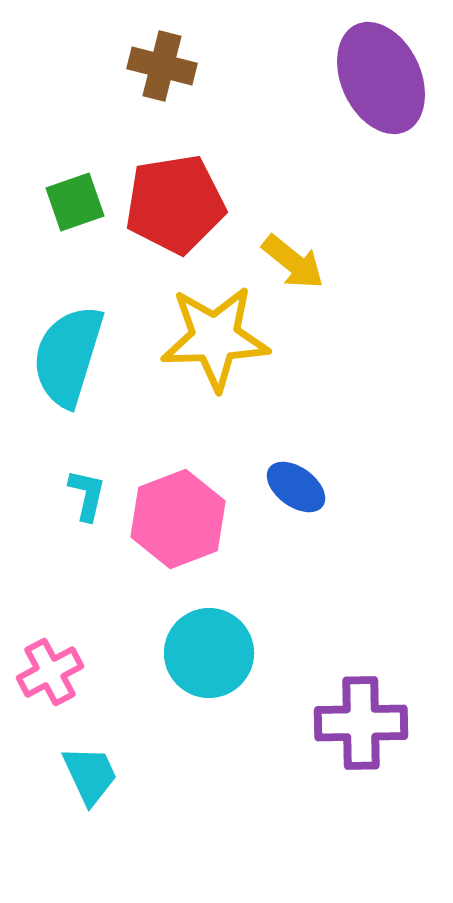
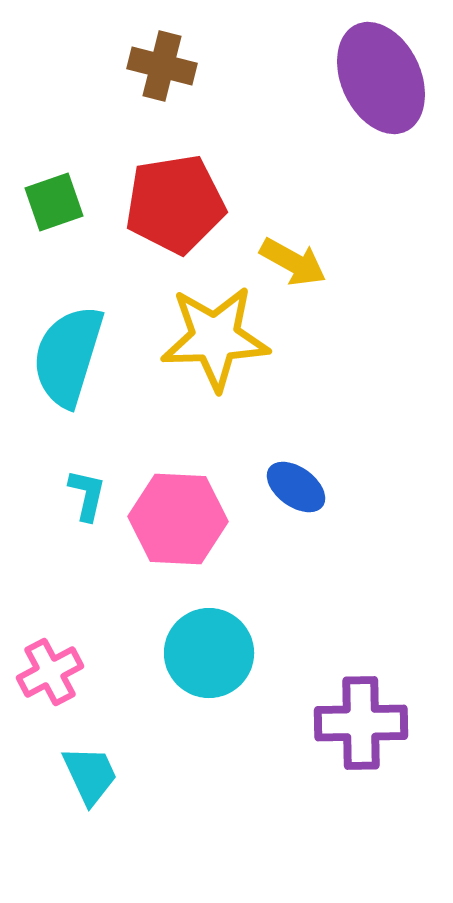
green square: moved 21 px left
yellow arrow: rotated 10 degrees counterclockwise
pink hexagon: rotated 24 degrees clockwise
